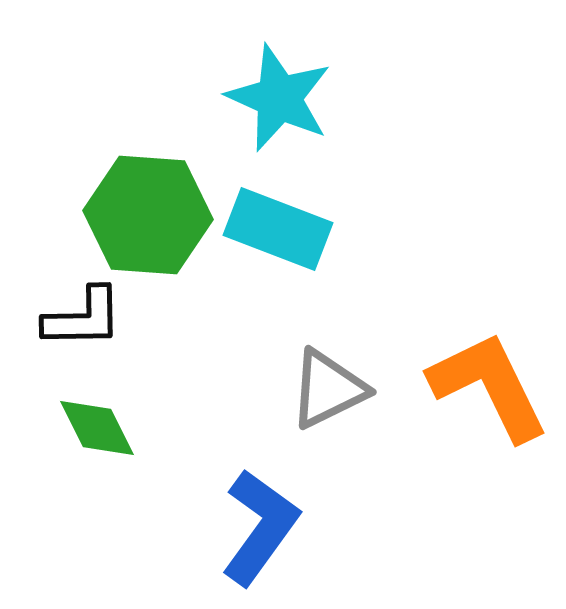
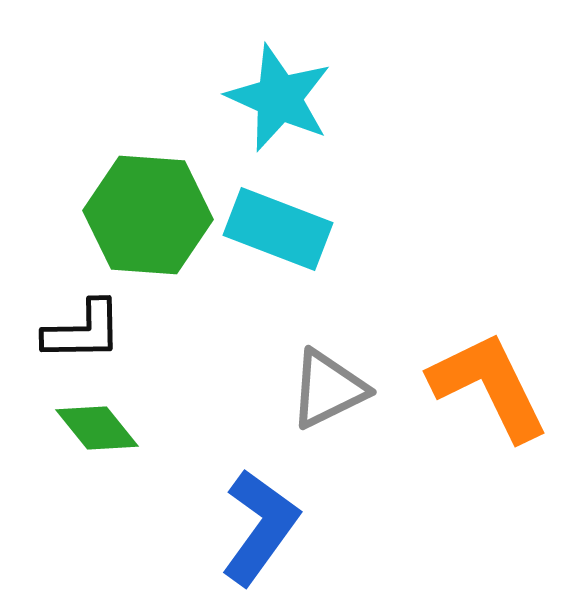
black L-shape: moved 13 px down
green diamond: rotated 12 degrees counterclockwise
